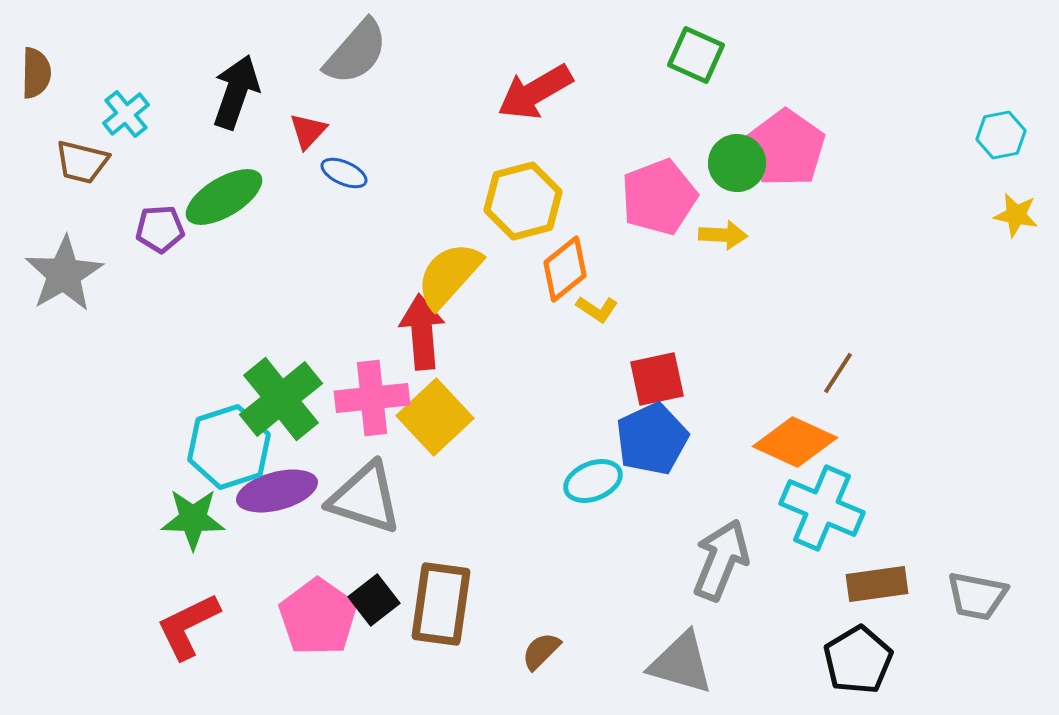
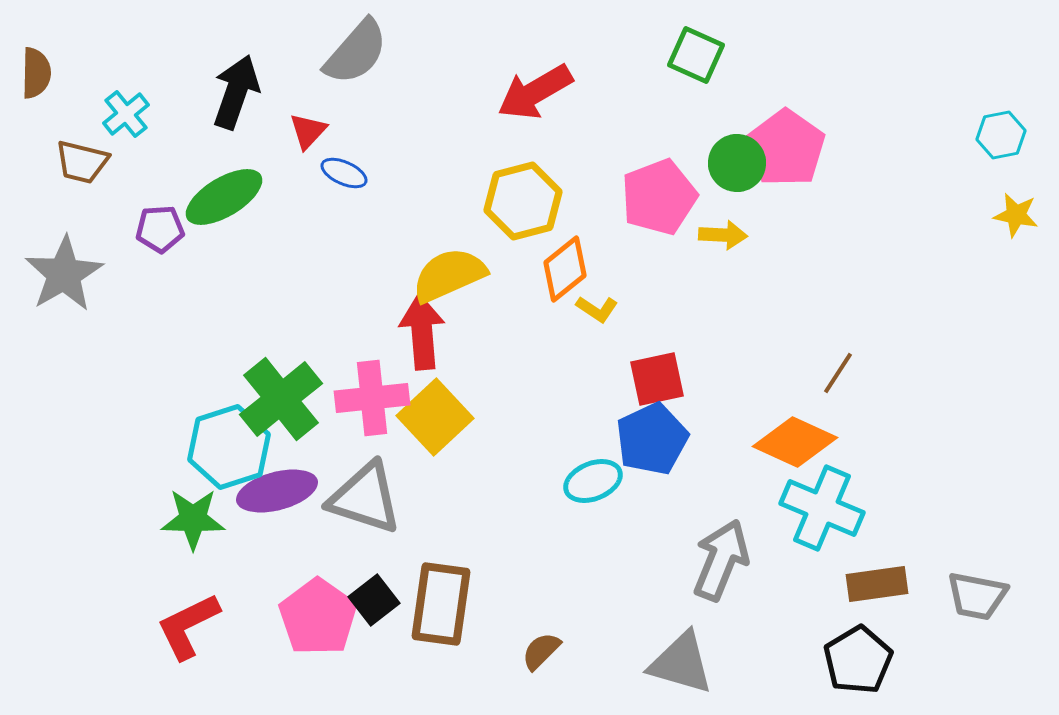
yellow semicircle at (449, 275): rotated 24 degrees clockwise
